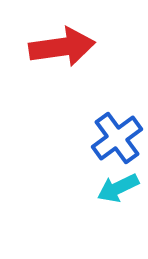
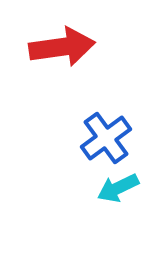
blue cross: moved 11 px left
